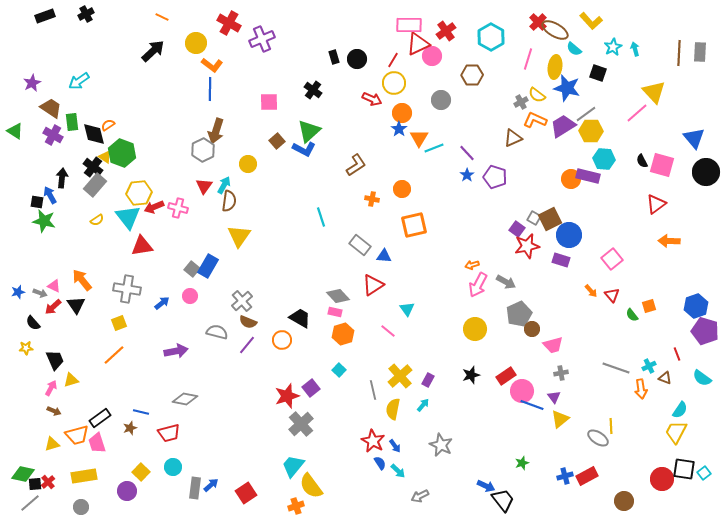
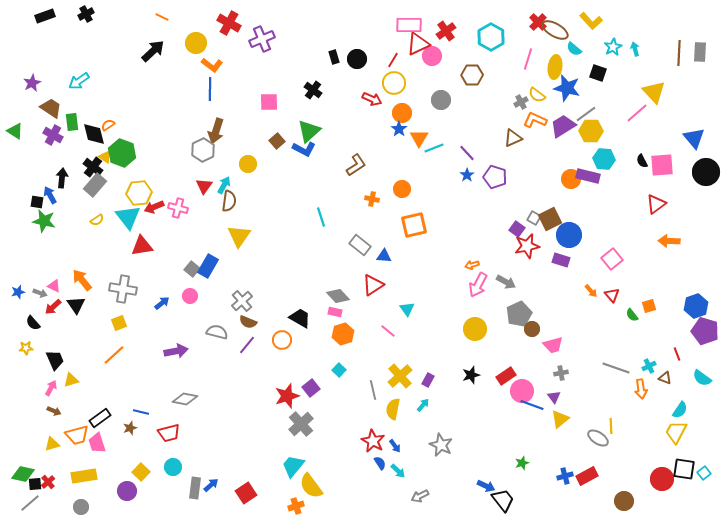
pink square at (662, 165): rotated 20 degrees counterclockwise
gray cross at (127, 289): moved 4 px left
